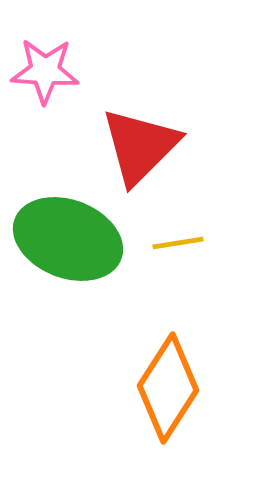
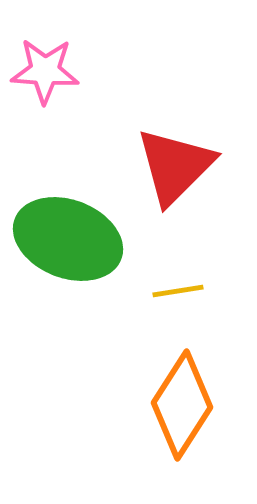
red triangle: moved 35 px right, 20 px down
yellow line: moved 48 px down
orange diamond: moved 14 px right, 17 px down
